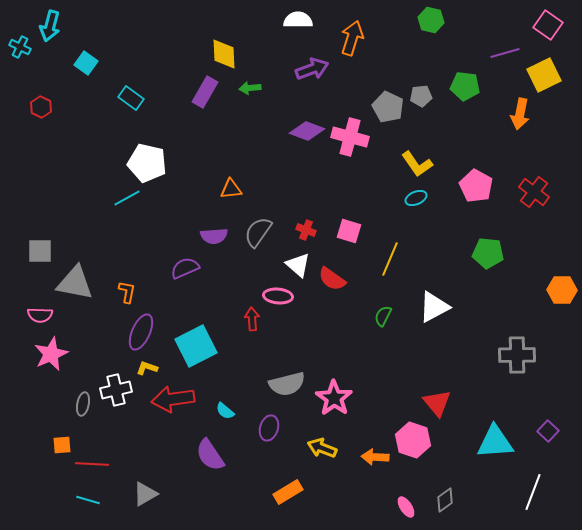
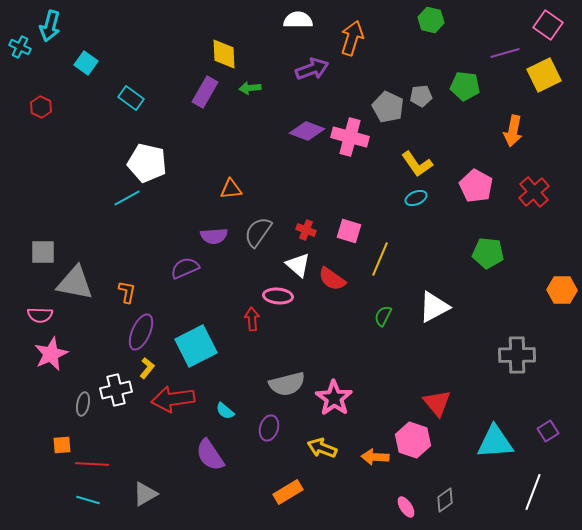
orange arrow at (520, 114): moved 7 px left, 17 px down
red cross at (534, 192): rotated 12 degrees clockwise
gray square at (40, 251): moved 3 px right, 1 px down
yellow line at (390, 259): moved 10 px left
yellow L-shape at (147, 368): rotated 110 degrees clockwise
purple square at (548, 431): rotated 15 degrees clockwise
